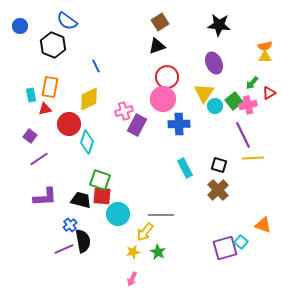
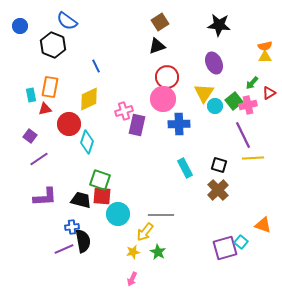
purple rectangle at (137, 125): rotated 15 degrees counterclockwise
blue cross at (70, 225): moved 2 px right, 2 px down; rotated 32 degrees clockwise
